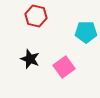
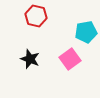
cyan pentagon: rotated 10 degrees counterclockwise
pink square: moved 6 px right, 8 px up
